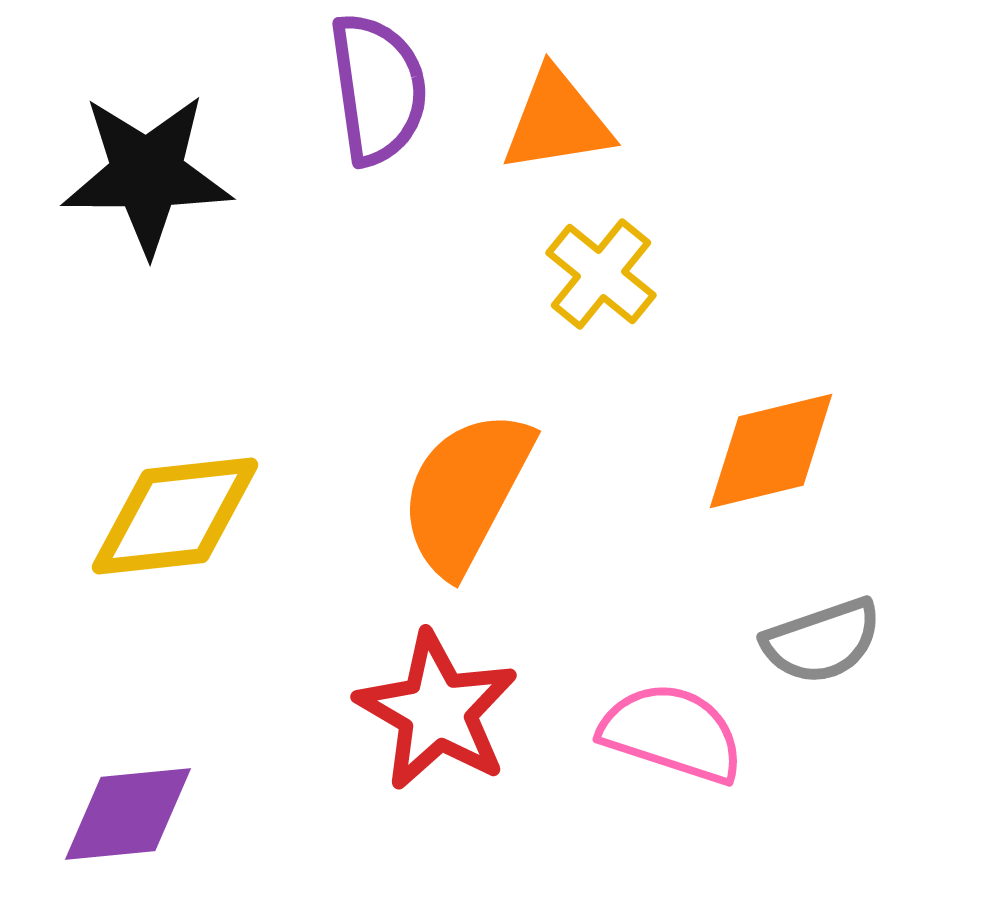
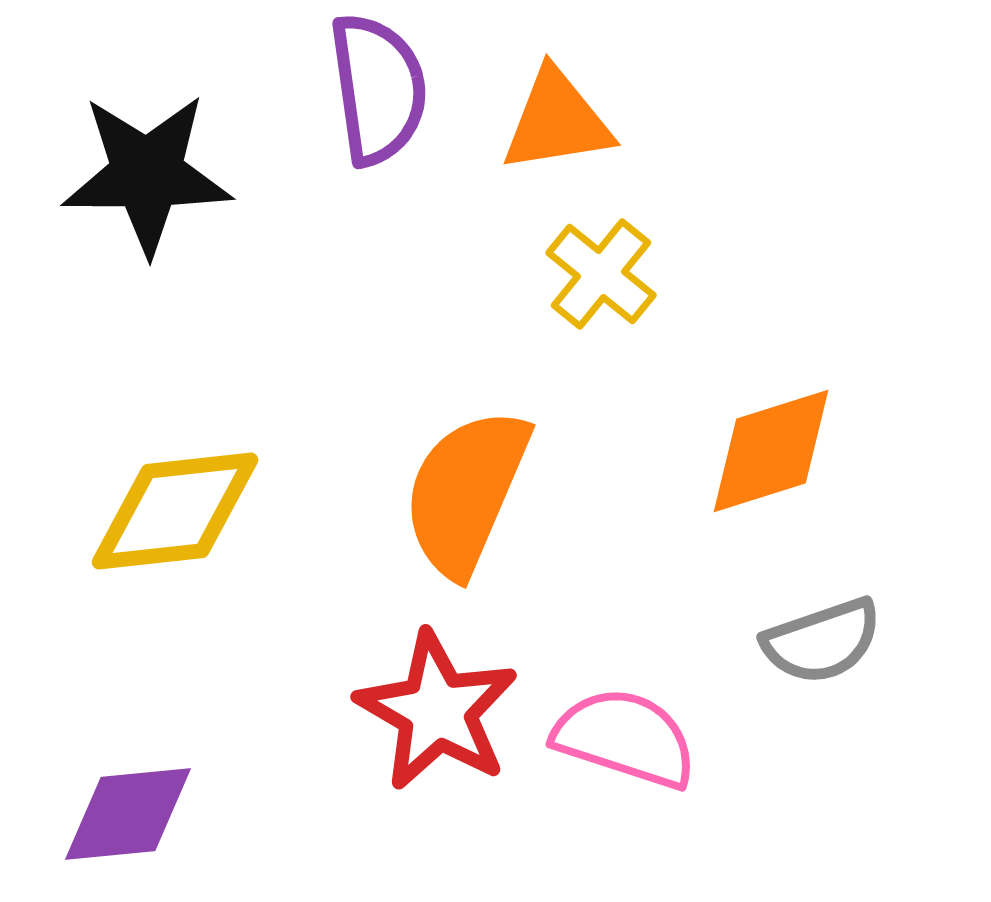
orange diamond: rotated 4 degrees counterclockwise
orange semicircle: rotated 5 degrees counterclockwise
yellow diamond: moved 5 px up
pink semicircle: moved 47 px left, 5 px down
